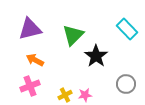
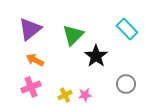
purple triangle: rotated 25 degrees counterclockwise
pink cross: moved 1 px right, 1 px down
